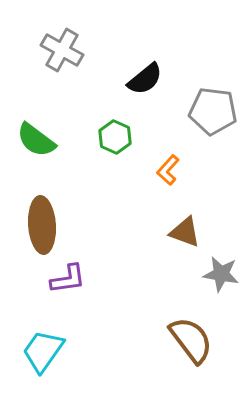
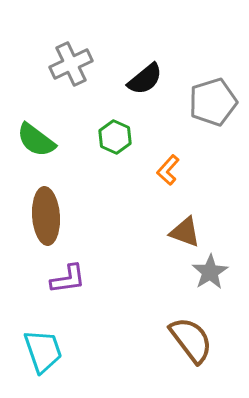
gray cross: moved 9 px right, 14 px down; rotated 36 degrees clockwise
gray pentagon: moved 9 px up; rotated 24 degrees counterclockwise
brown ellipse: moved 4 px right, 9 px up
gray star: moved 11 px left, 2 px up; rotated 30 degrees clockwise
cyan trapezoid: rotated 126 degrees clockwise
